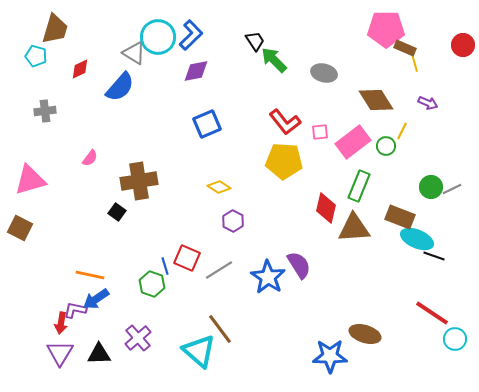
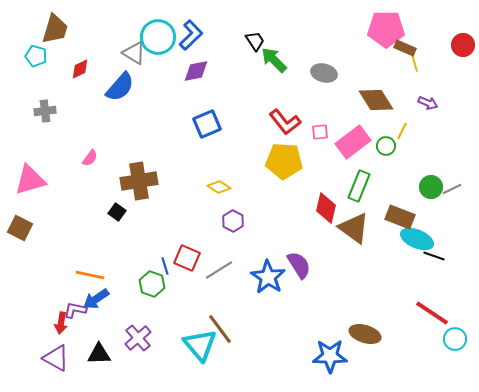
brown triangle at (354, 228): rotated 40 degrees clockwise
cyan triangle at (199, 351): moved 1 px right, 6 px up; rotated 9 degrees clockwise
purple triangle at (60, 353): moved 4 px left, 5 px down; rotated 32 degrees counterclockwise
